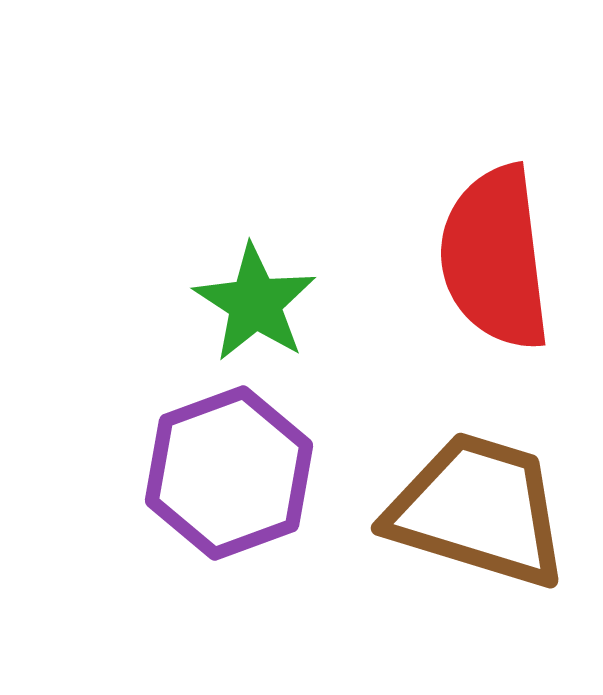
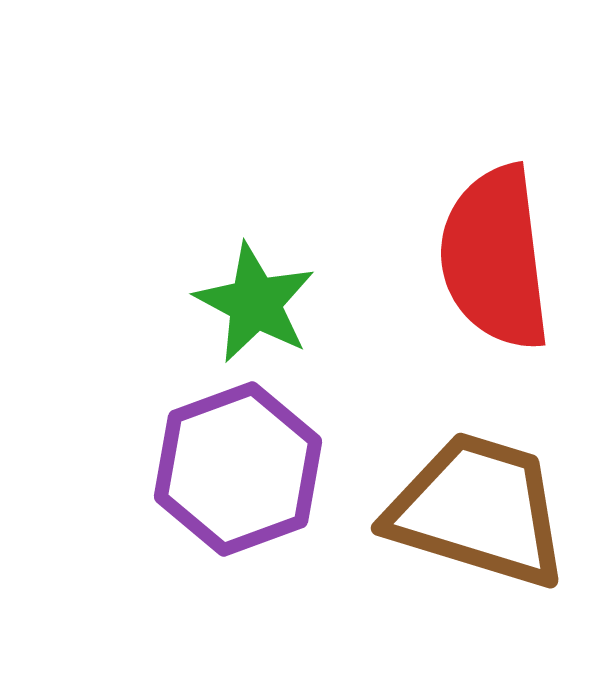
green star: rotated 5 degrees counterclockwise
purple hexagon: moved 9 px right, 4 px up
